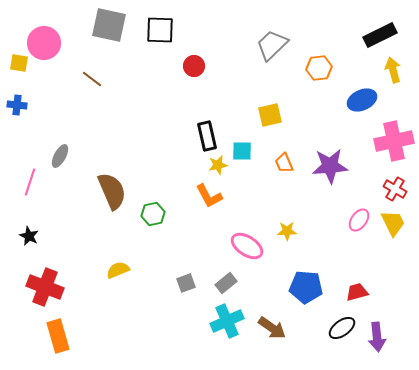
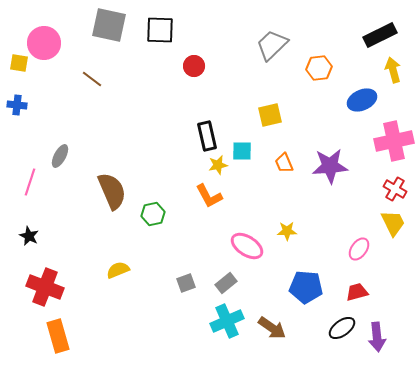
pink ellipse at (359, 220): moved 29 px down
